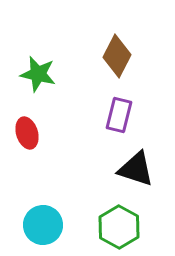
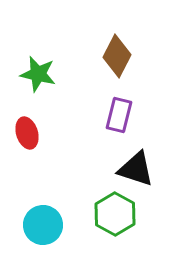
green hexagon: moved 4 px left, 13 px up
